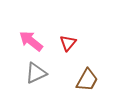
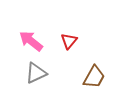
red triangle: moved 1 px right, 2 px up
brown trapezoid: moved 7 px right, 3 px up
